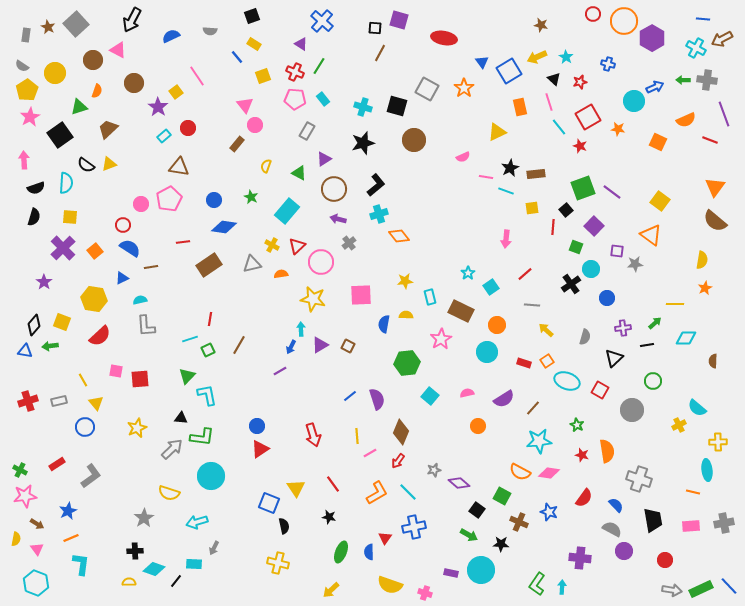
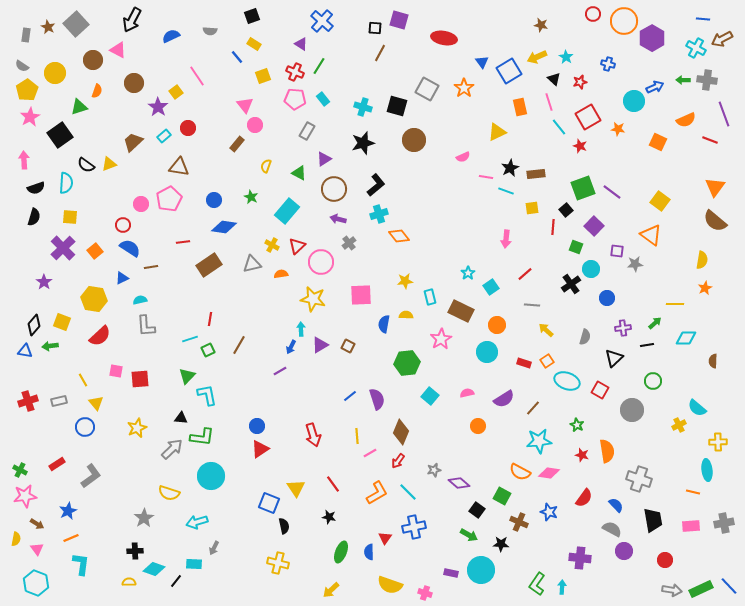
brown trapezoid at (108, 129): moved 25 px right, 13 px down
